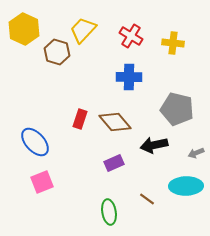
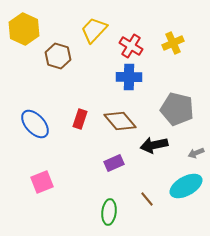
yellow trapezoid: moved 11 px right
red cross: moved 10 px down
yellow cross: rotated 30 degrees counterclockwise
brown hexagon: moved 1 px right, 4 px down
brown diamond: moved 5 px right, 1 px up
blue ellipse: moved 18 px up
cyan ellipse: rotated 28 degrees counterclockwise
brown line: rotated 14 degrees clockwise
green ellipse: rotated 15 degrees clockwise
